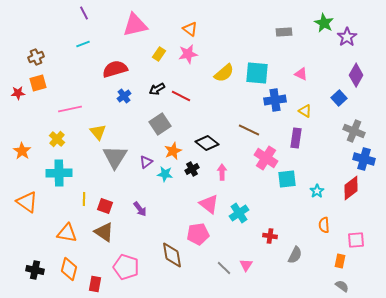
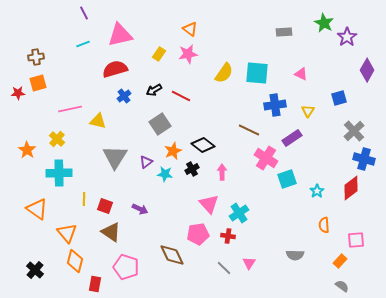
pink triangle at (135, 25): moved 15 px left, 10 px down
brown cross at (36, 57): rotated 14 degrees clockwise
yellow semicircle at (224, 73): rotated 15 degrees counterclockwise
purple diamond at (356, 75): moved 11 px right, 5 px up
black arrow at (157, 89): moved 3 px left, 1 px down
blue square at (339, 98): rotated 28 degrees clockwise
blue cross at (275, 100): moved 5 px down
yellow triangle at (305, 111): moved 3 px right; rotated 32 degrees clockwise
gray cross at (354, 131): rotated 25 degrees clockwise
yellow triangle at (98, 132): moved 11 px up; rotated 36 degrees counterclockwise
purple rectangle at (296, 138): moved 4 px left; rotated 48 degrees clockwise
black diamond at (207, 143): moved 4 px left, 2 px down
orange star at (22, 151): moved 5 px right, 1 px up
cyan square at (287, 179): rotated 12 degrees counterclockwise
orange triangle at (27, 202): moved 10 px right, 7 px down
pink triangle at (209, 204): rotated 10 degrees clockwise
purple arrow at (140, 209): rotated 28 degrees counterclockwise
brown triangle at (104, 232): moved 7 px right
orange triangle at (67, 233): rotated 40 degrees clockwise
red cross at (270, 236): moved 42 px left
brown diamond at (172, 255): rotated 16 degrees counterclockwise
gray semicircle at (295, 255): rotated 66 degrees clockwise
orange rectangle at (340, 261): rotated 32 degrees clockwise
pink triangle at (246, 265): moved 3 px right, 2 px up
orange diamond at (69, 269): moved 6 px right, 8 px up
black cross at (35, 270): rotated 30 degrees clockwise
